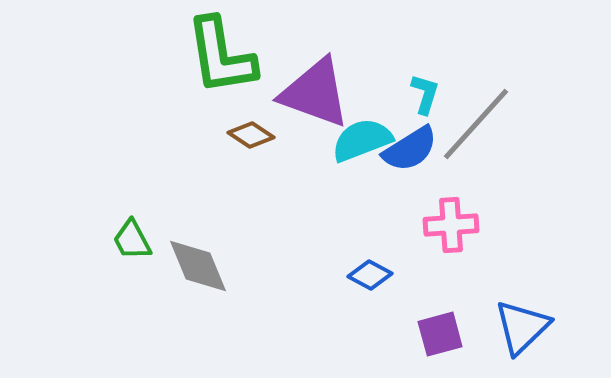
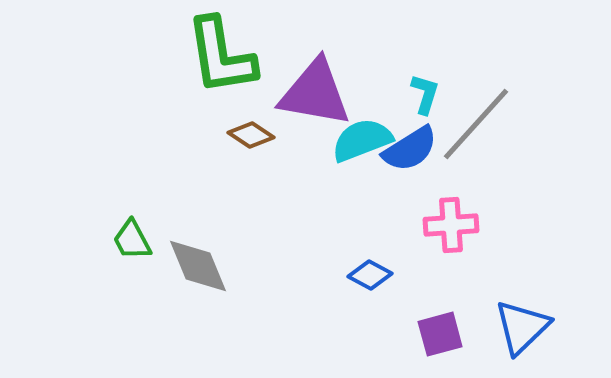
purple triangle: rotated 10 degrees counterclockwise
